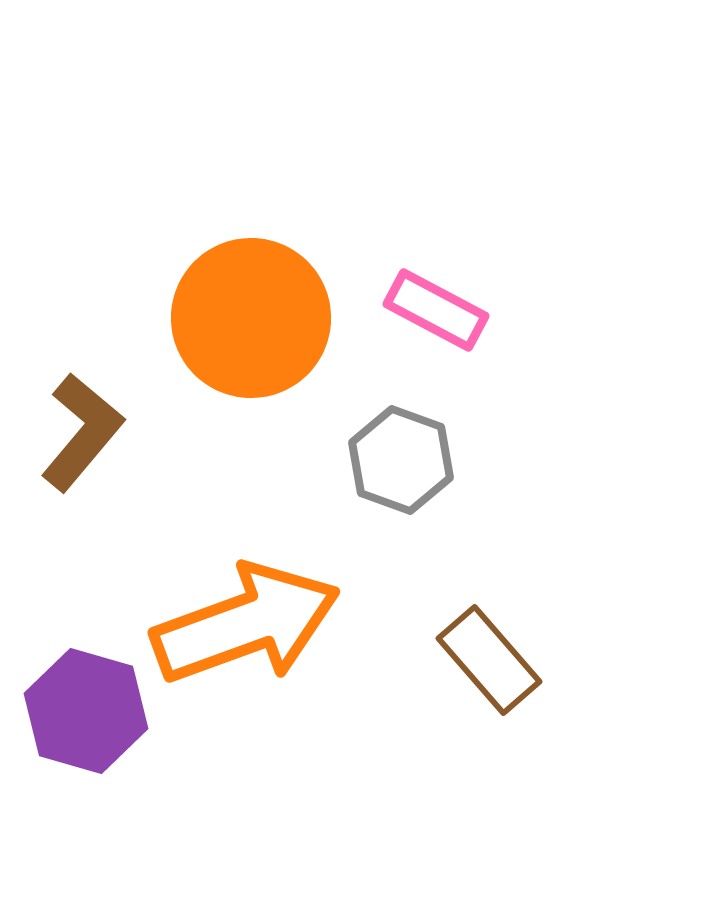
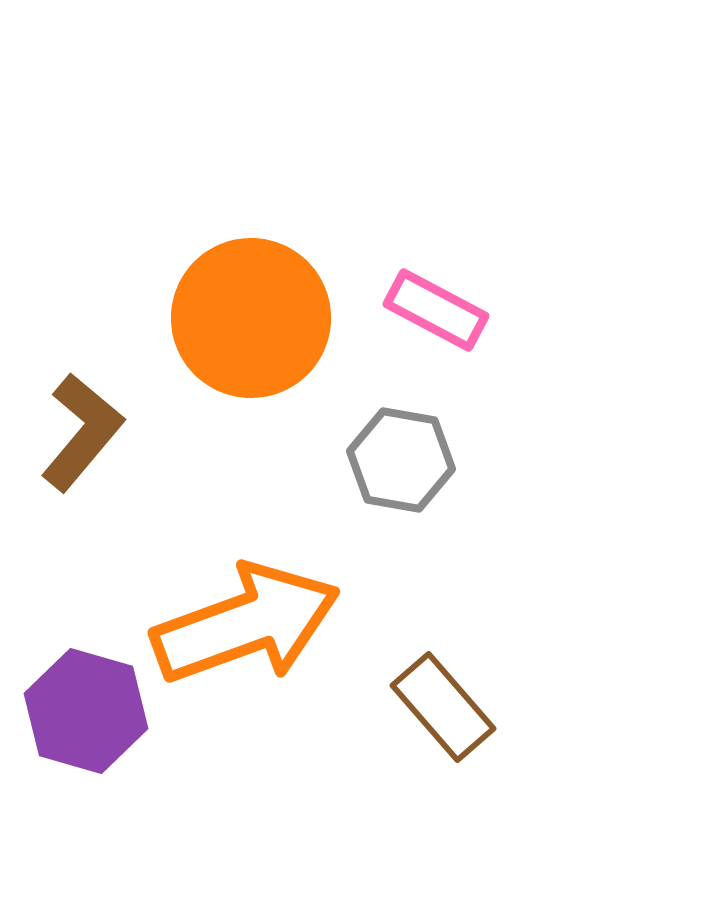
gray hexagon: rotated 10 degrees counterclockwise
brown rectangle: moved 46 px left, 47 px down
